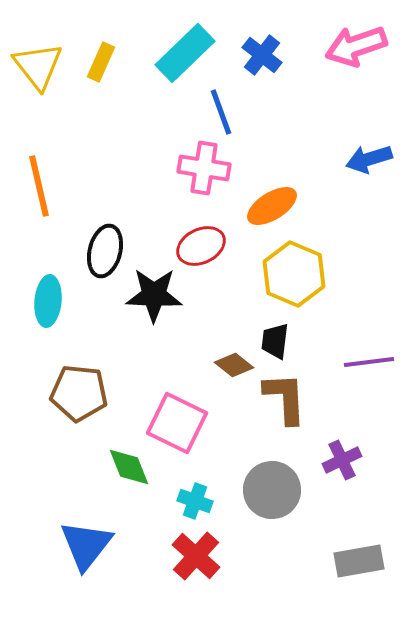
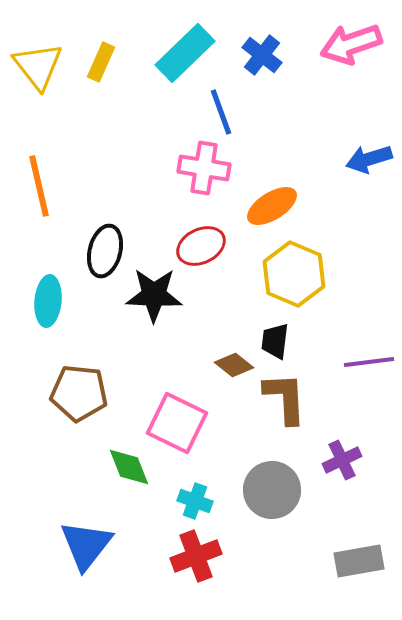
pink arrow: moved 5 px left, 2 px up
red cross: rotated 27 degrees clockwise
